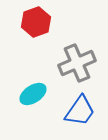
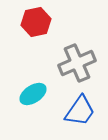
red hexagon: rotated 8 degrees clockwise
